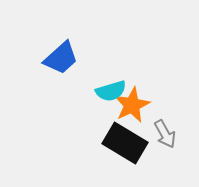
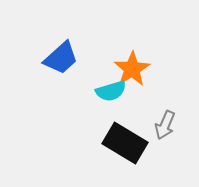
orange star: moved 36 px up; rotated 6 degrees counterclockwise
gray arrow: moved 9 px up; rotated 52 degrees clockwise
